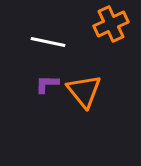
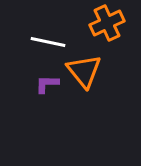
orange cross: moved 4 px left, 1 px up
orange triangle: moved 20 px up
